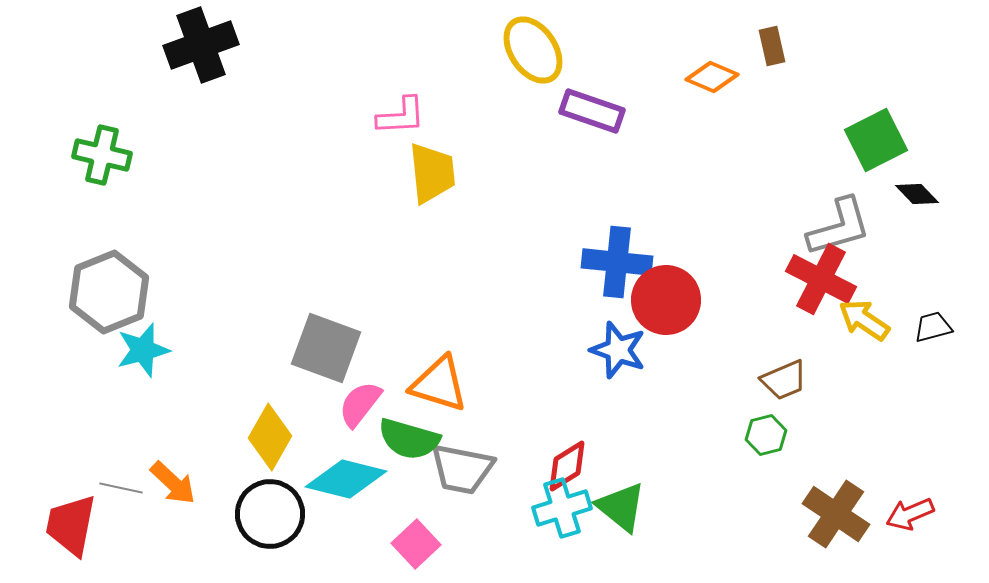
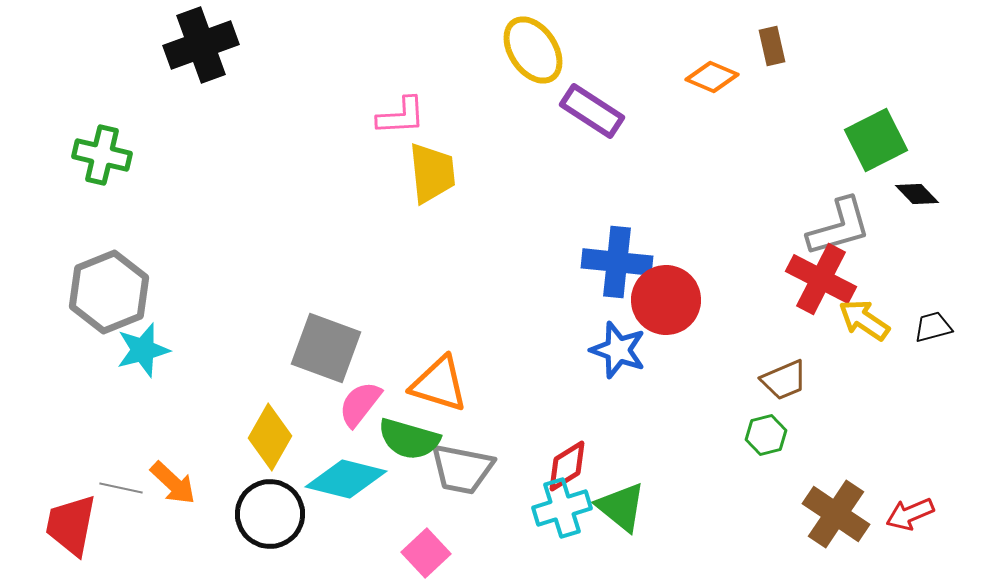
purple rectangle: rotated 14 degrees clockwise
pink square: moved 10 px right, 9 px down
